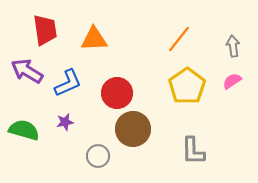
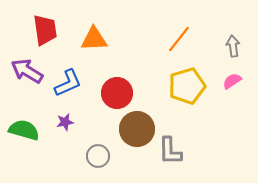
yellow pentagon: rotated 18 degrees clockwise
brown circle: moved 4 px right
gray L-shape: moved 23 px left
